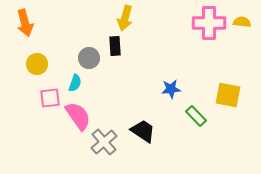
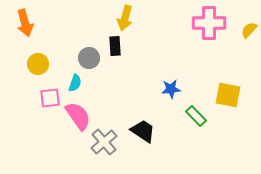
yellow semicircle: moved 7 px right, 8 px down; rotated 54 degrees counterclockwise
yellow circle: moved 1 px right
